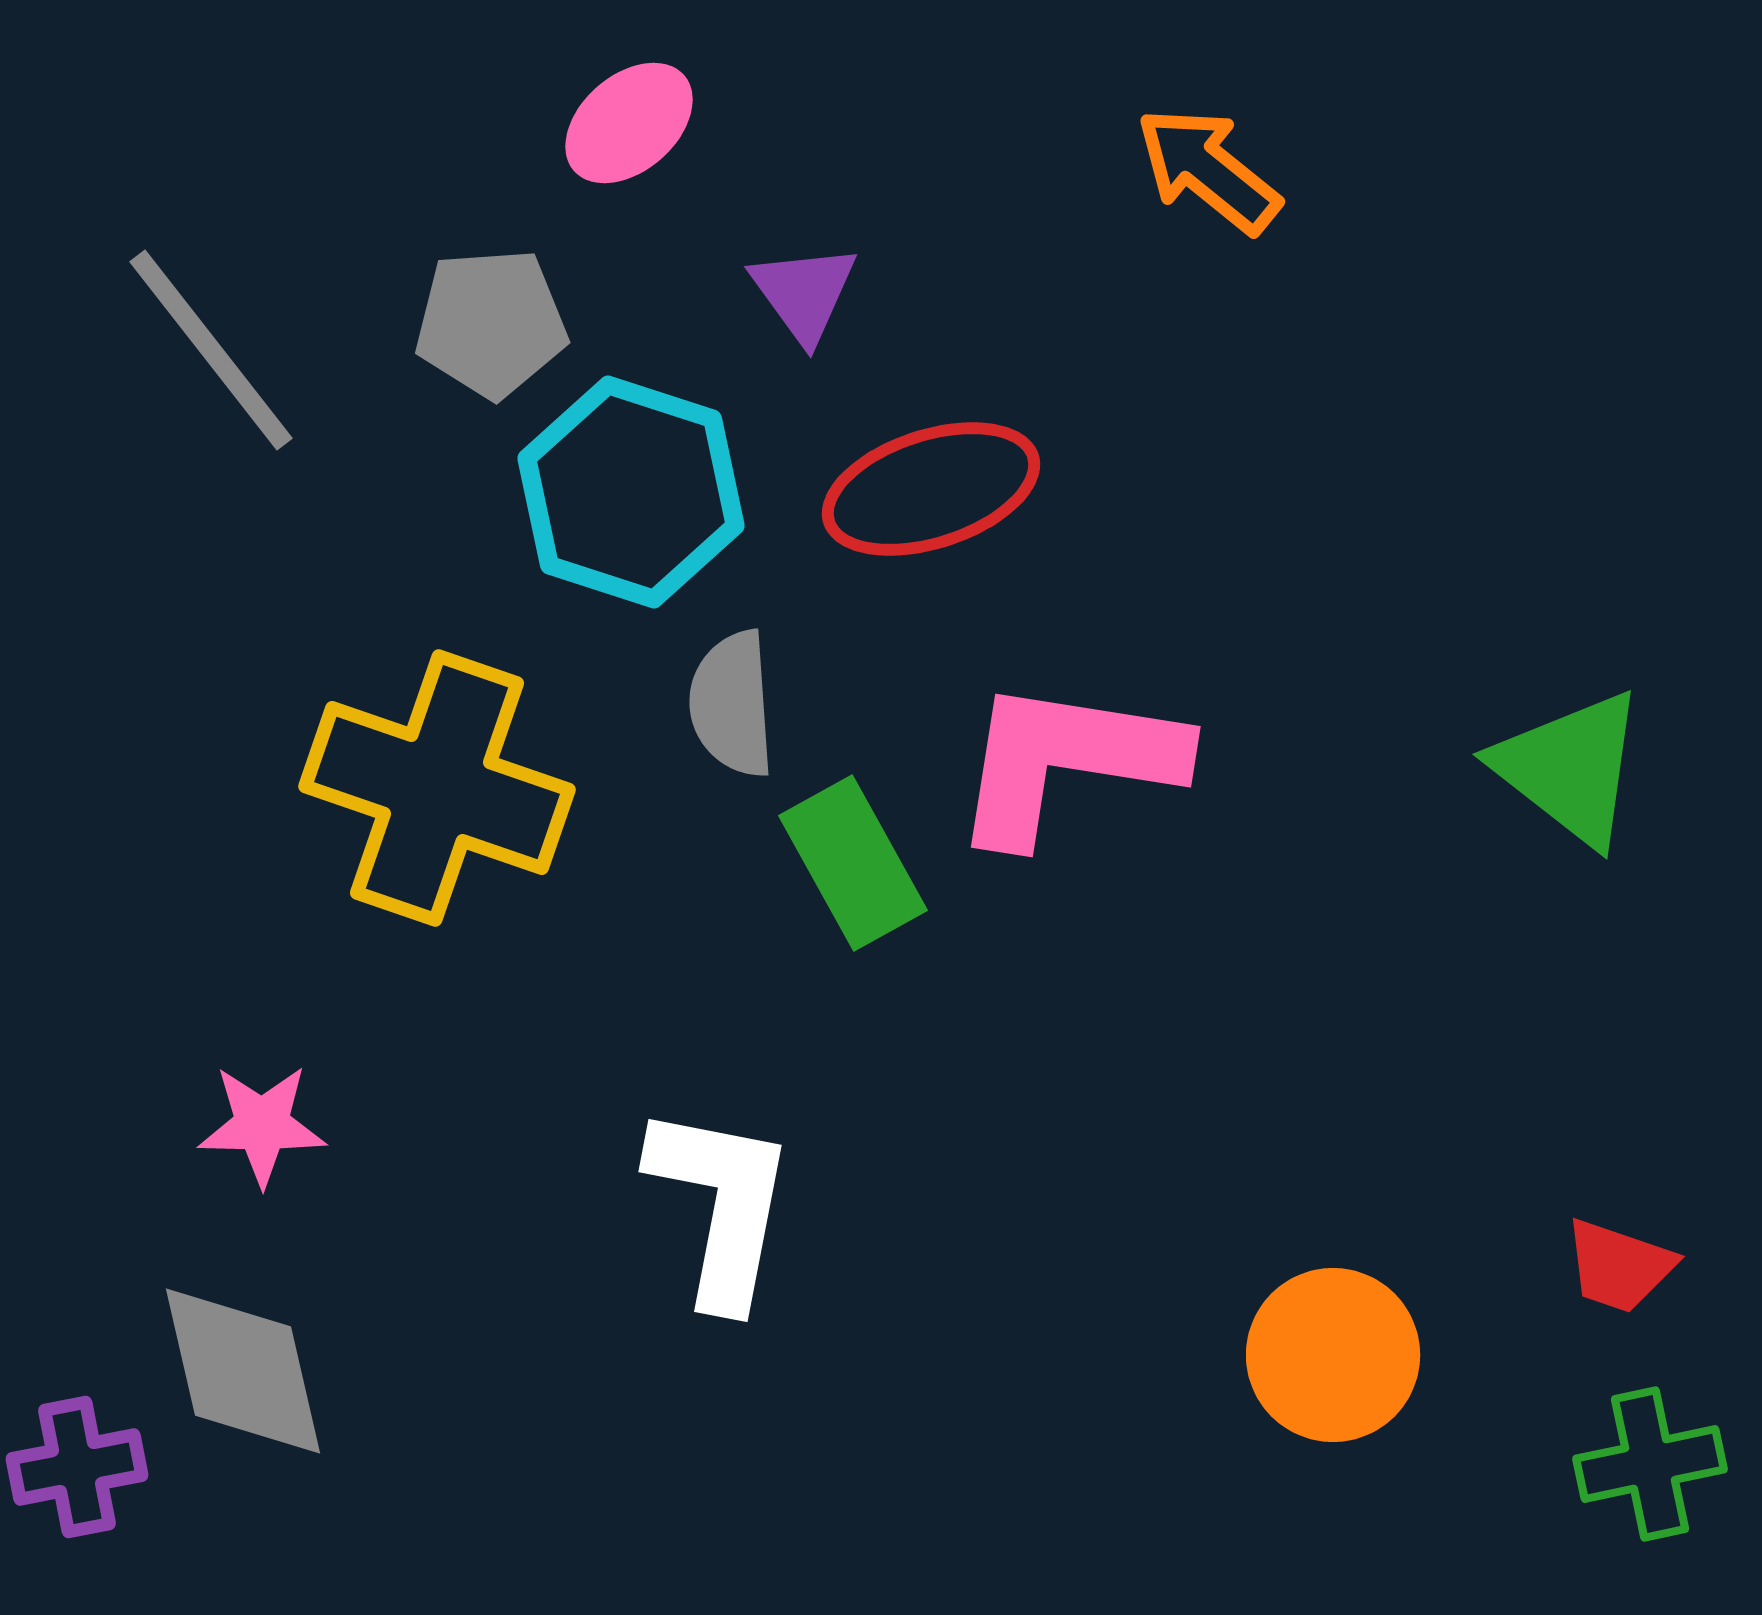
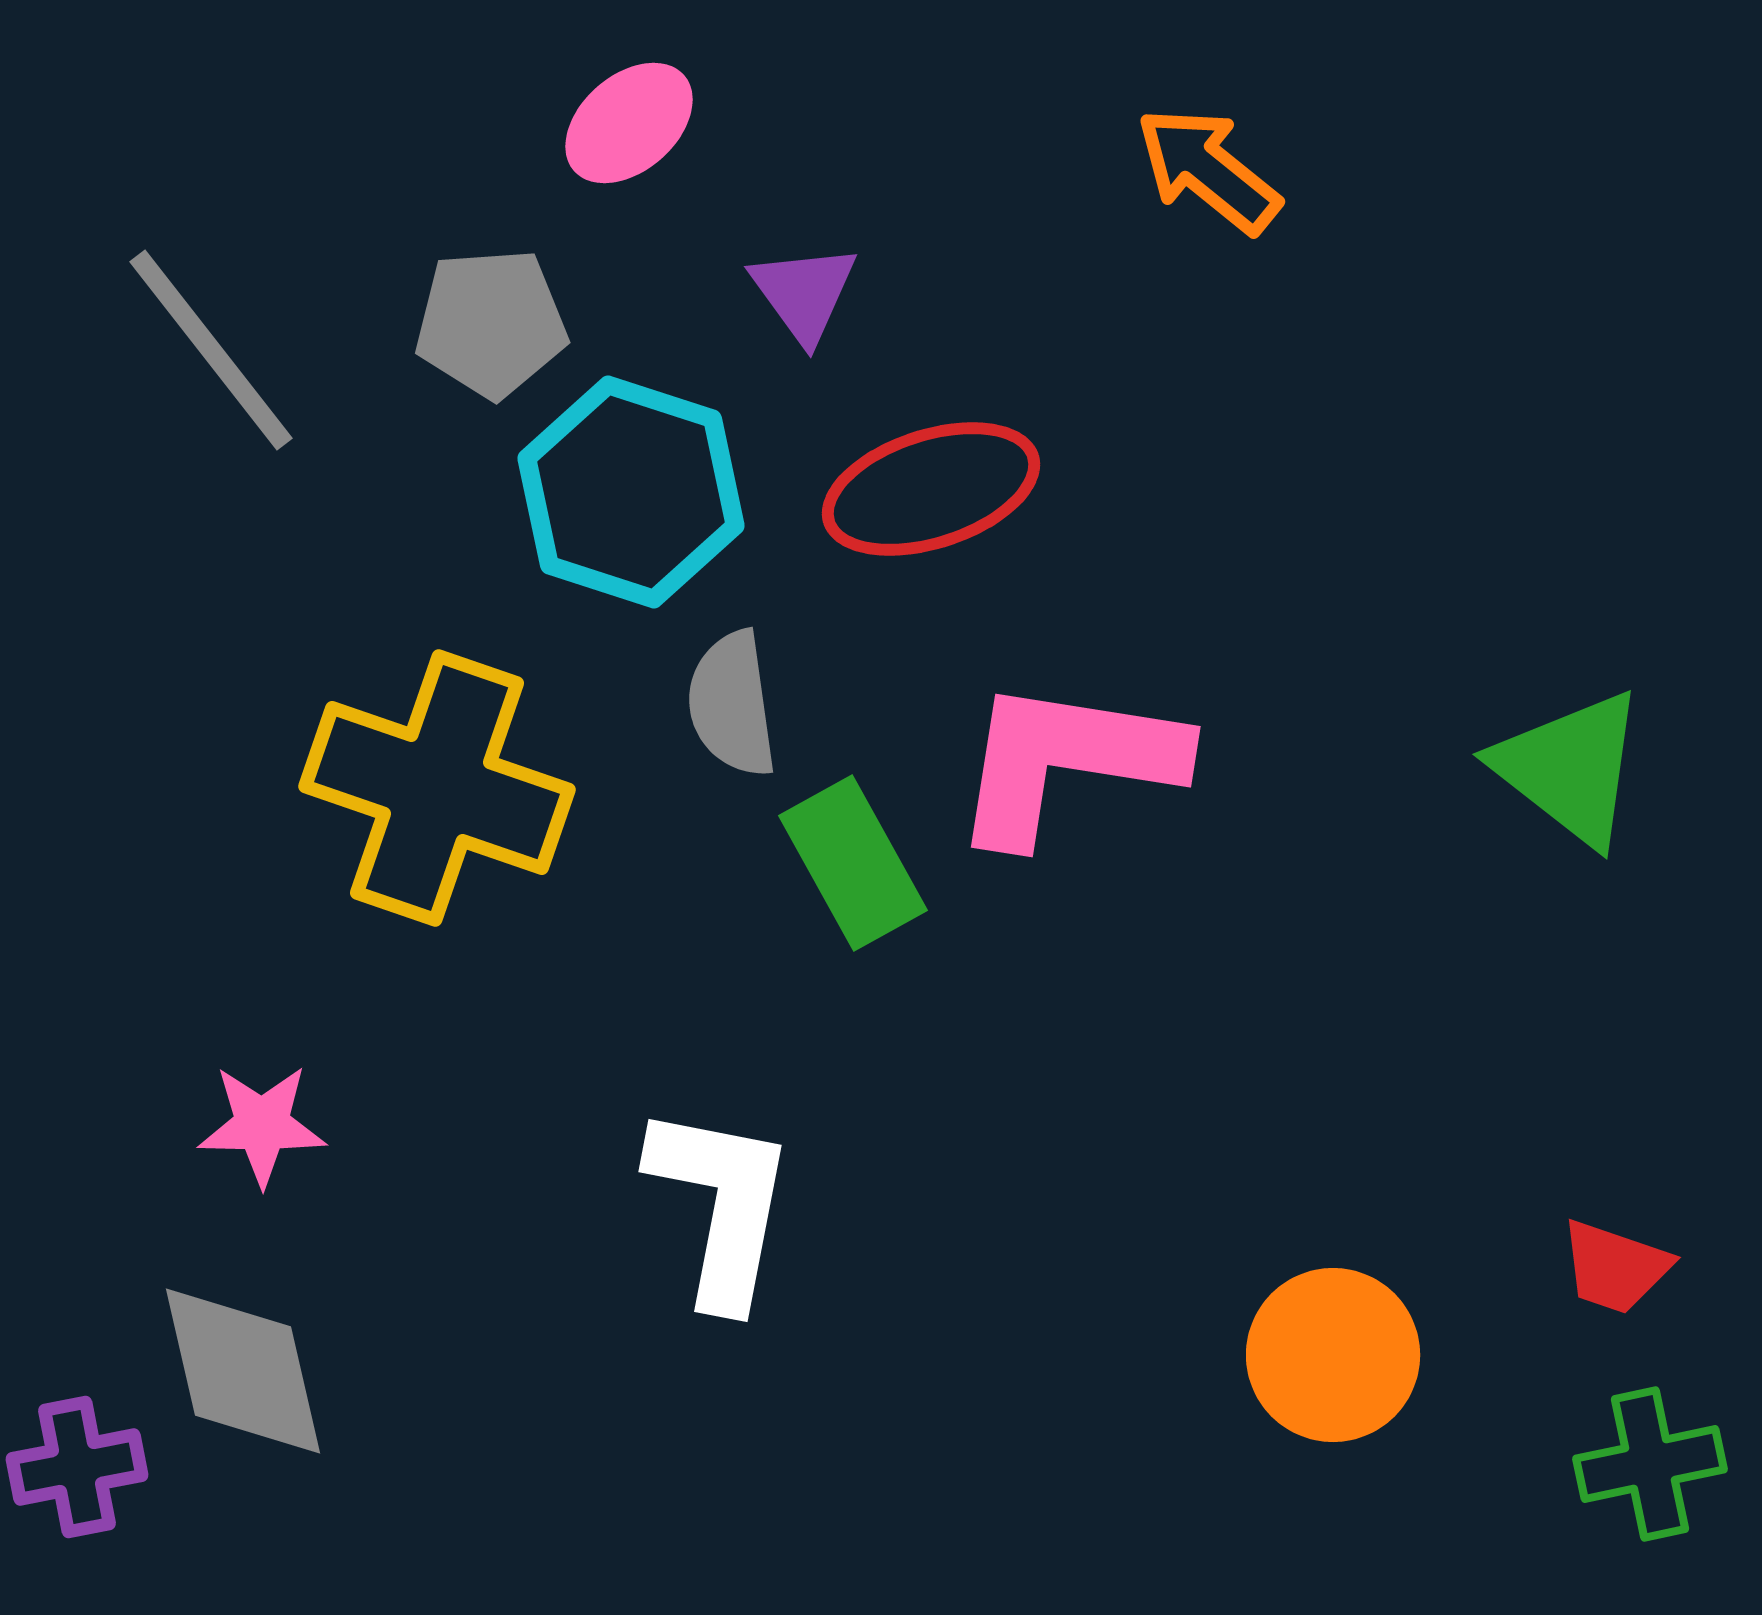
gray semicircle: rotated 4 degrees counterclockwise
red trapezoid: moved 4 px left, 1 px down
